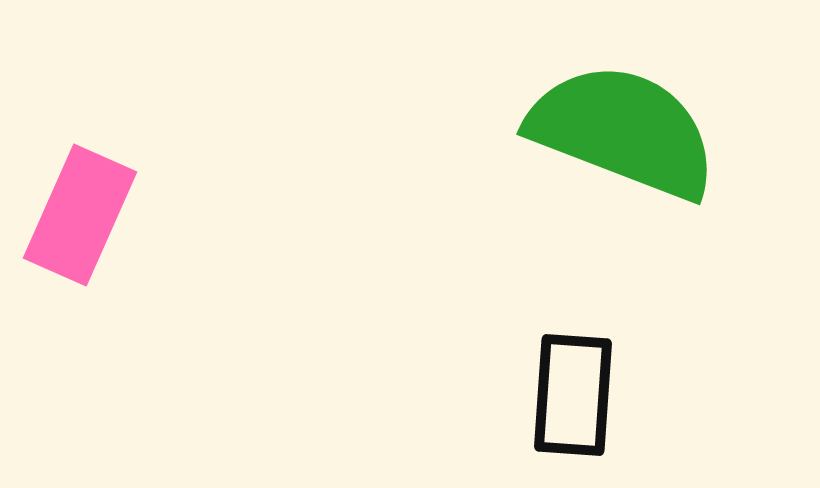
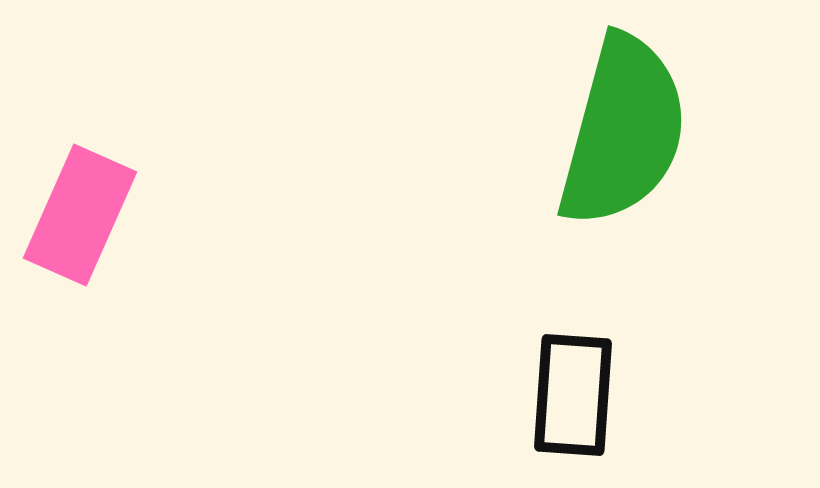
green semicircle: rotated 84 degrees clockwise
